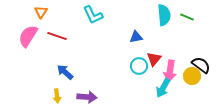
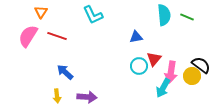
pink arrow: moved 1 px right, 1 px down
